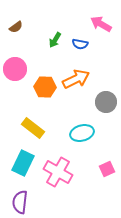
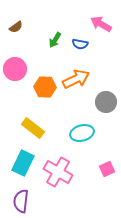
purple semicircle: moved 1 px right, 1 px up
